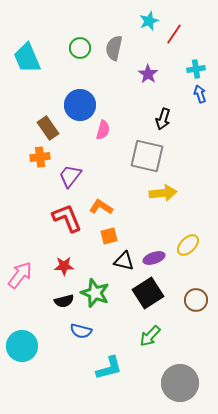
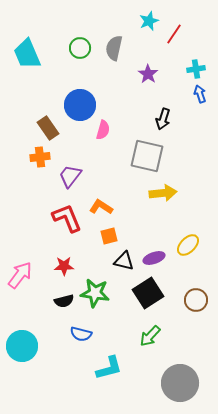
cyan trapezoid: moved 4 px up
green star: rotated 12 degrees counterclockwise
blue semicircle: moved 3 px down
